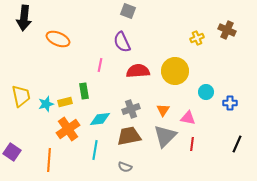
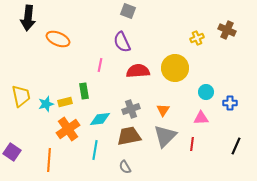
black arrow: moved 4 px right
yellow circle: moved 3 px up
pink triangle: moved 13 px right; rotated 14 degrees counterclockwise
black line: moved 1 px left, 2 px down
gray semicircle: rotated 40 degrees clockwise
